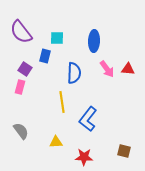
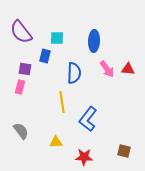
purple square: rotated 24 degrees counterclockwise
